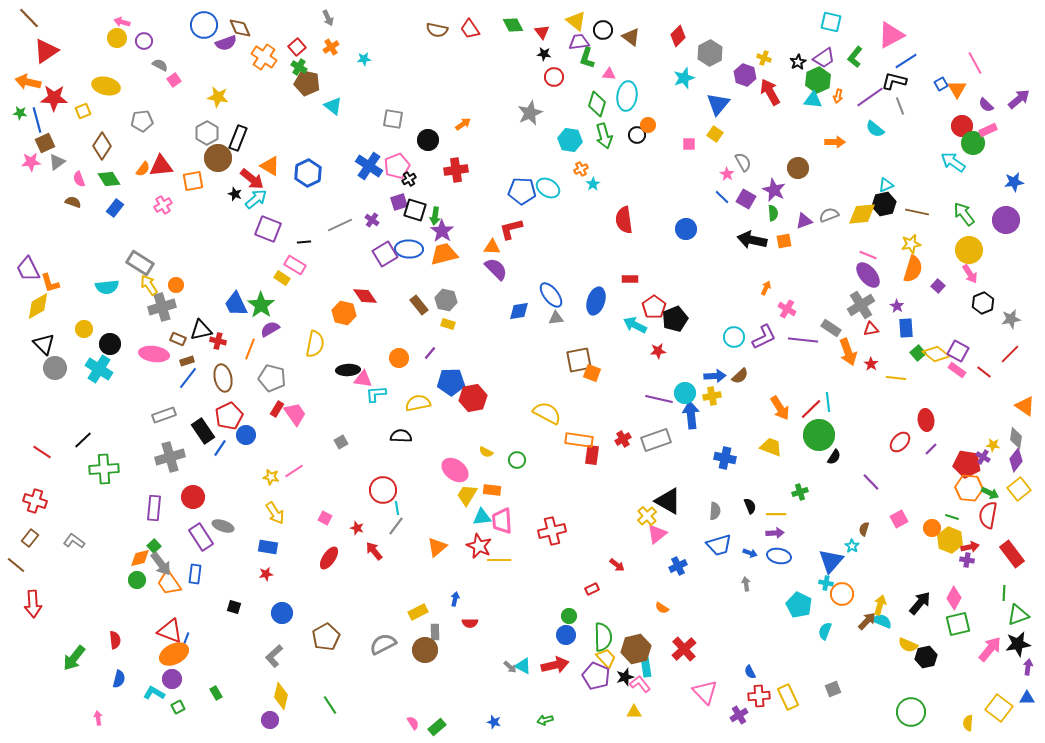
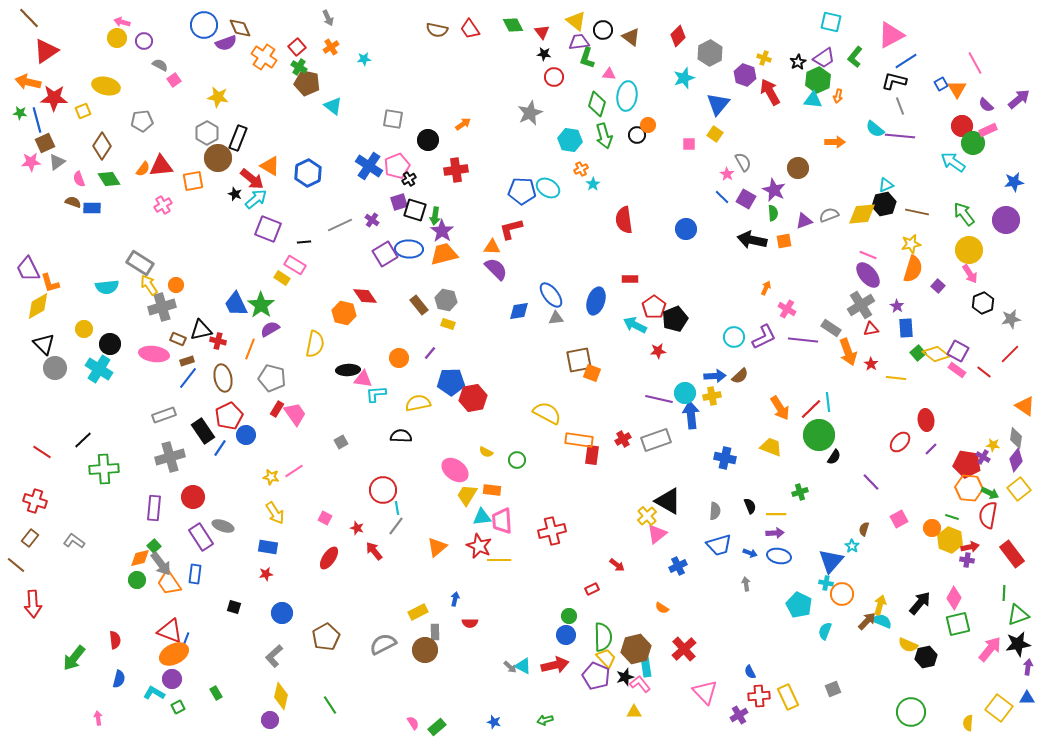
purple line at (870, 97): moved 30 px right, 39 px down; rotated 40 degrees clockwise
blue rectangle at (115, 208): moved 23 px left; rotated 54 degrees clockwise
